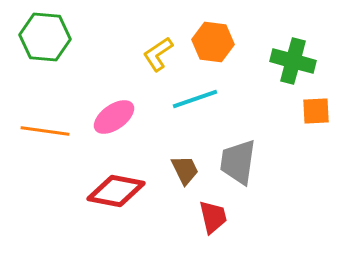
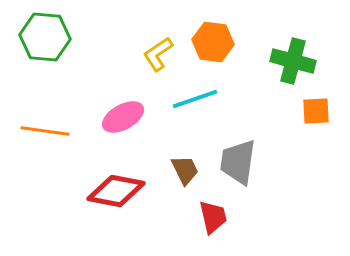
pink ellipse: moved 9 px right; rotated 6 degrees clockwise
